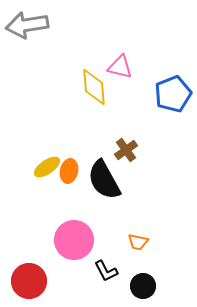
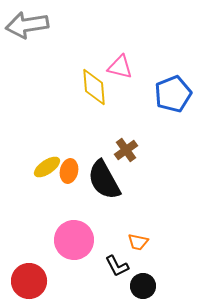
black L-shape: moved 11 px right, 5 px up
